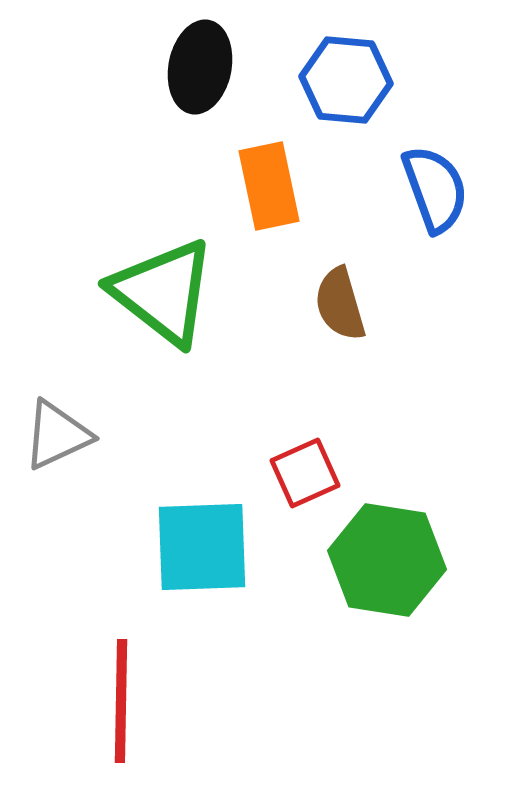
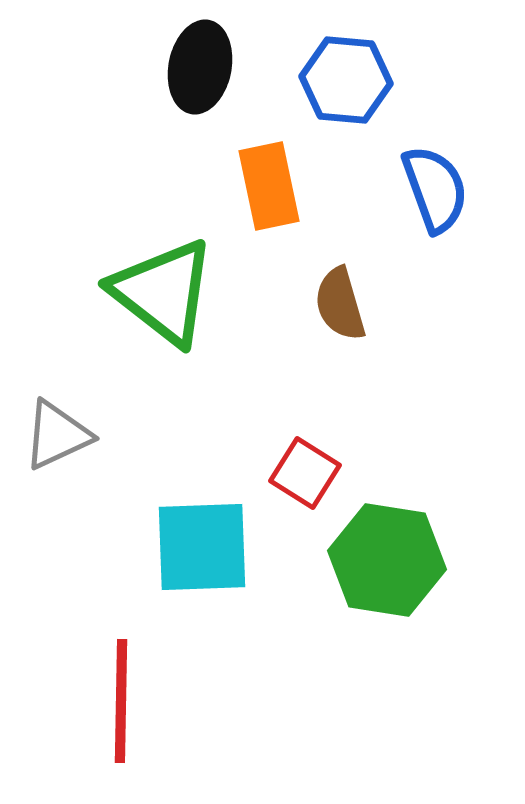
red square: rotated 34 degrees counterclockwise
